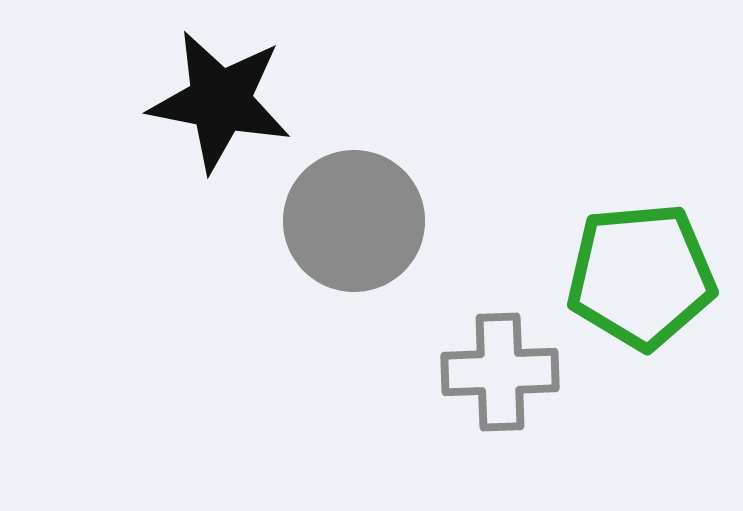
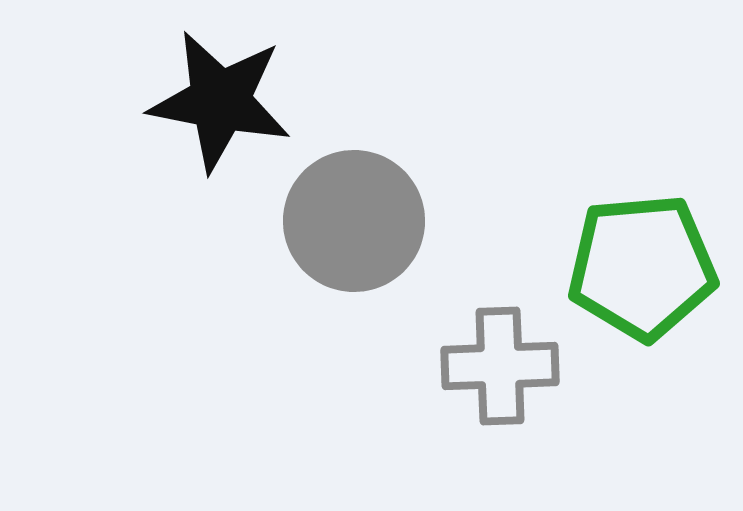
green pentagon: moved 1 px right, 9 px up
gray cross: moved 6 px up
